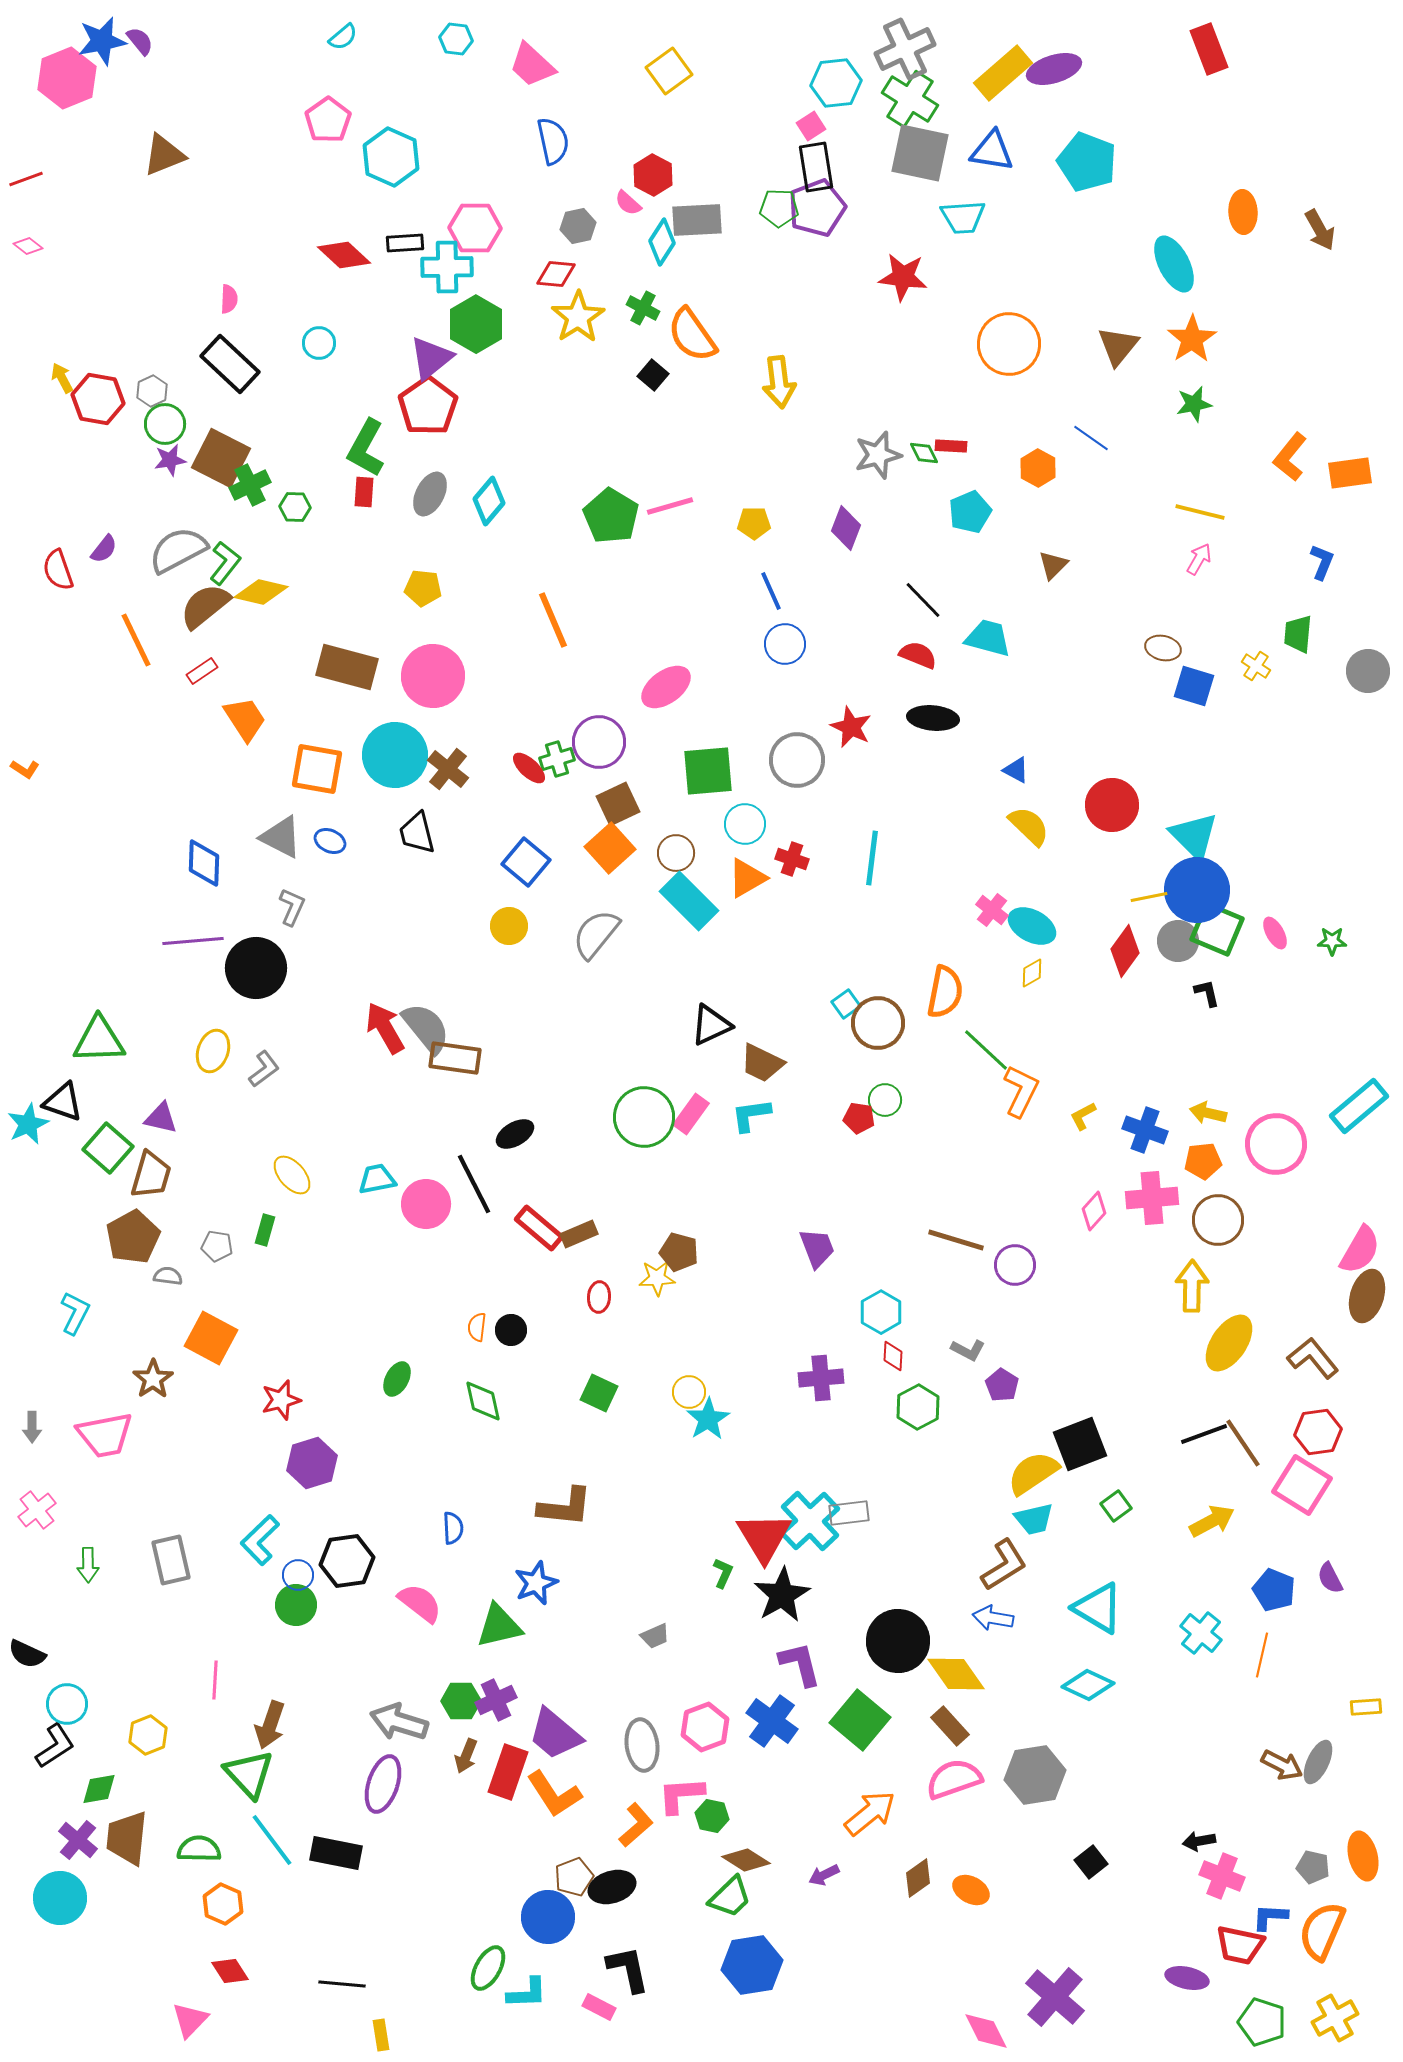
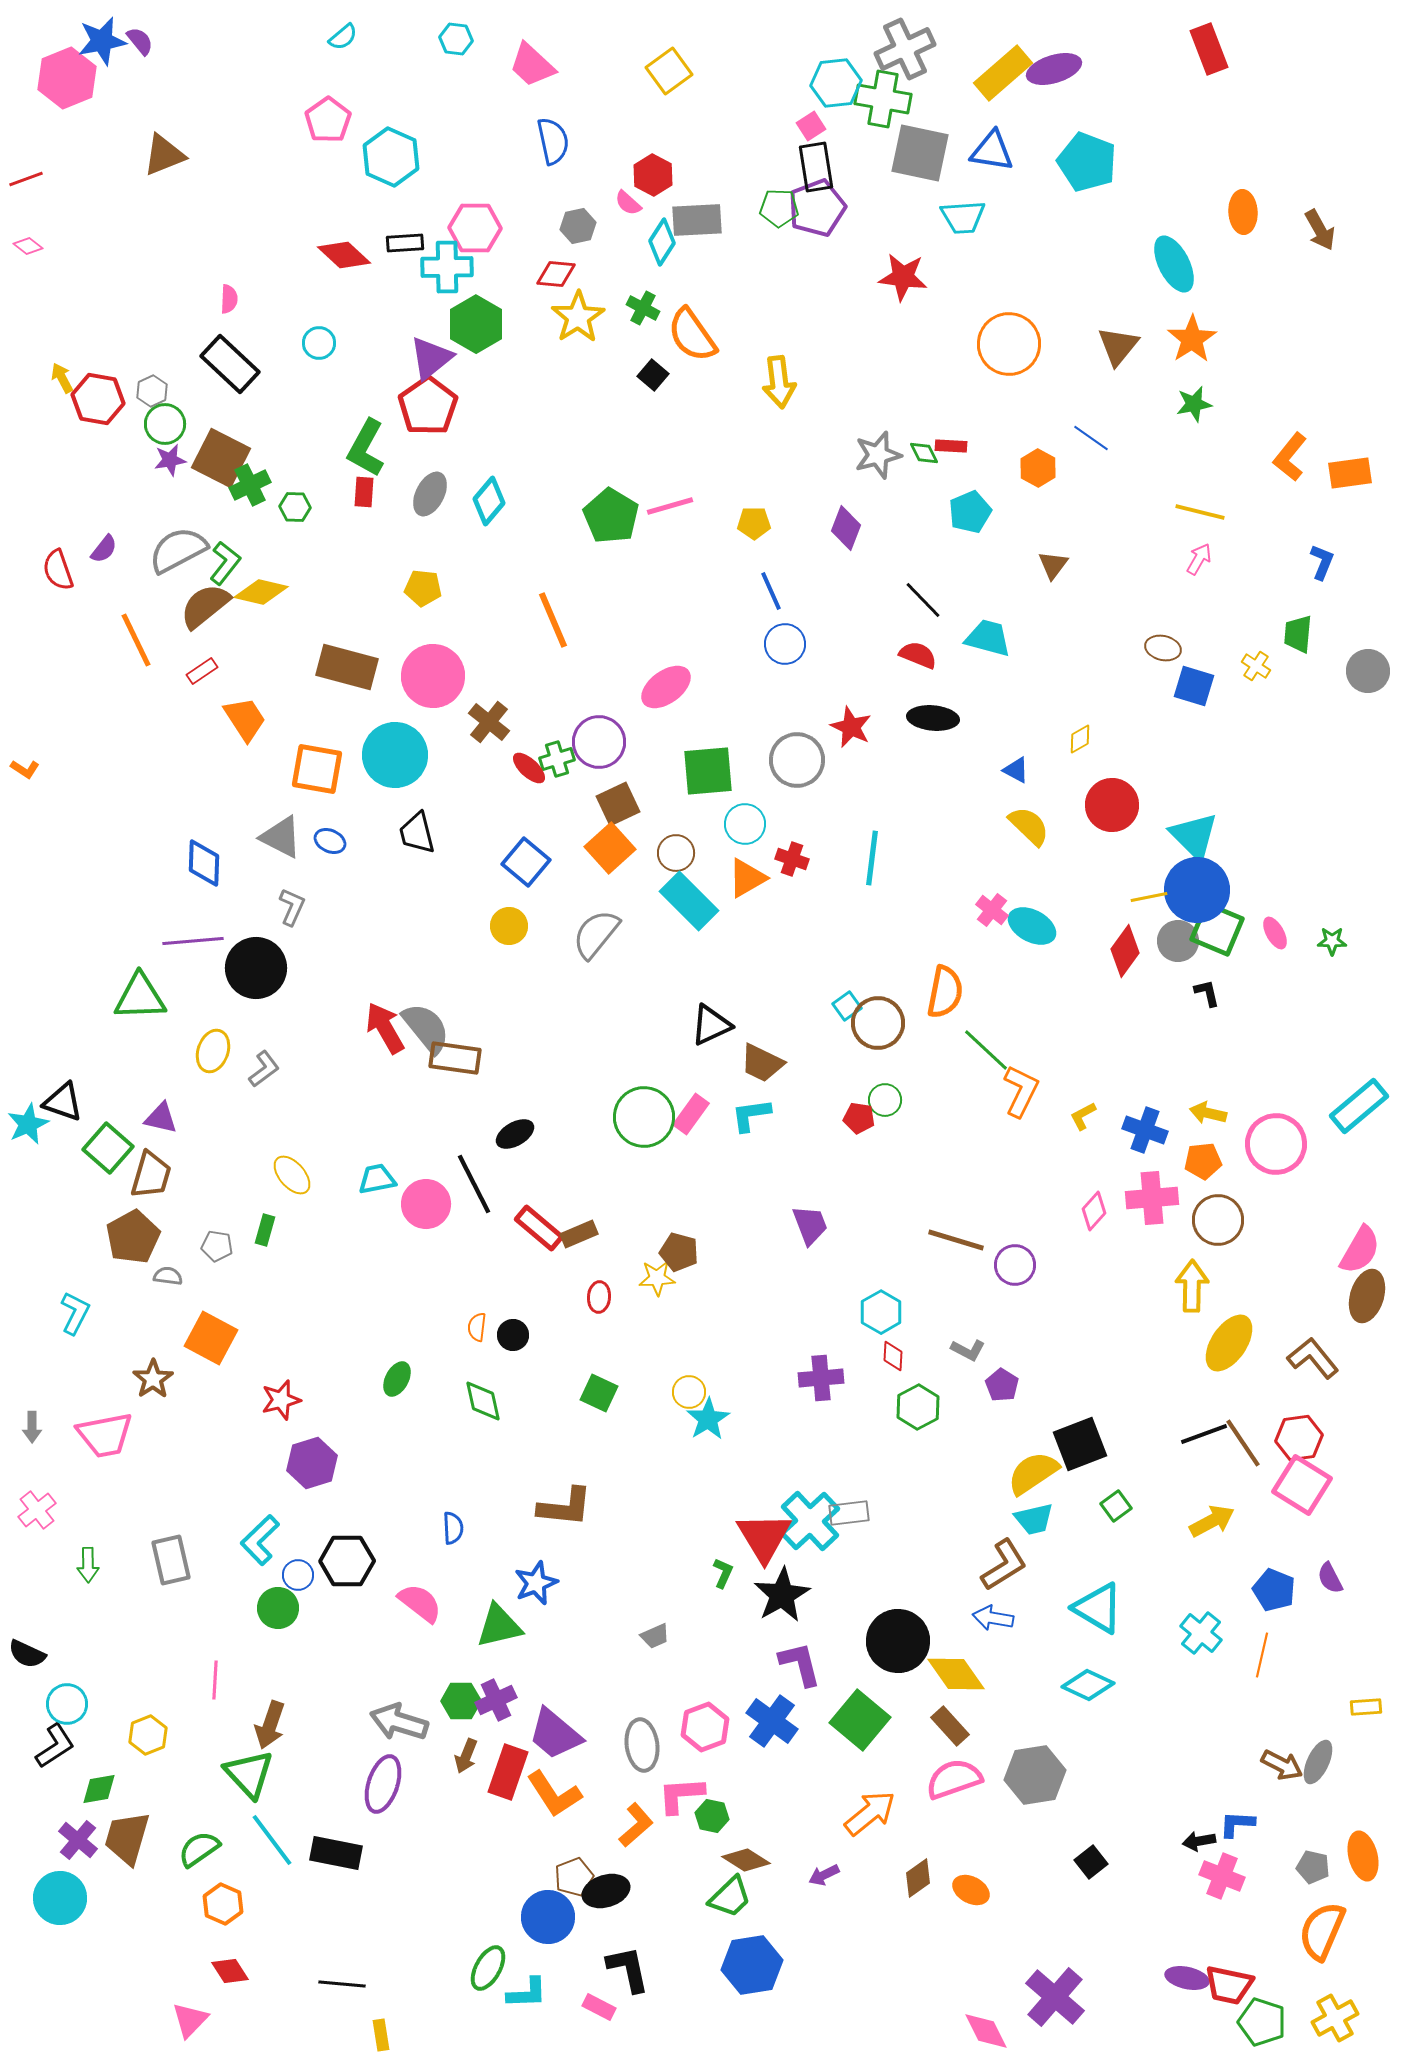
green cross at (910, 99): moved 27 px left; rotated 22 degrees counterclockwise
brown triangle at (1053, 565): rotated 8 degrees counterclockwise
brown cross at (448, 769): moved 41 px right, 47 px up
yellow diamond at (1032, 973): moved 48 px right, 234 px up
cyan square at (846, 1004): moved 1 px right, 2 px down
green triangle at (99, 1040): moved 41 px right, 43 px up
purple trapezoid at (817, 1248): moved 7 px left, 23 px up
black circle at (511, 1330): moved 2 px right, 5 px down
red hexagon at (1318, 1432): moved 19 px left, 6 px down
black hexagon at (347, 1561): rotated 8 degrees clockwise
green circle at (296, 1605): moved 18 px left, 3 px down
brown trapezoid at (127, 1838): rotated 10 degrees clockwise
green semicircle at (199, 1849): rotated 36 degrees counterclockwise
black ellipse at (612, 1887): moved 6 px left, 4 px down
blue L-shape at (1270, 1917): moved 33 px left, 93 px up
red trapezoid at (1240, 1945): moved 11 px left, 40 px down
